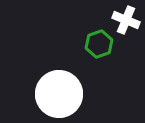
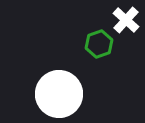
white cross: rotated 20 degrees clockwise
